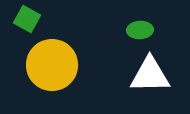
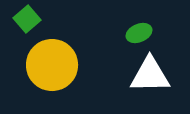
green square: rotated 20 degrees clockwise
green ellipse: moved 1 px left, 3 px down; rotated 20 degrees counterclockwise
